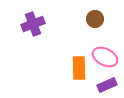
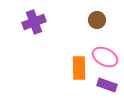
brown circle: moved 2 px right, 1 px down
purple cross: moved 1 px right, 2 px up
purple rectangle: rotated 42 degrees clockwise
